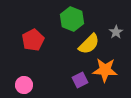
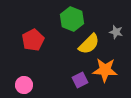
gray star: rotated 24 degrees counterclockwise
